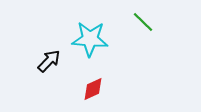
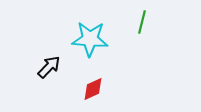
green line: moved 1 px left; rotated 60 degrees clockwise
black arrow: moved 6 px down
